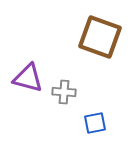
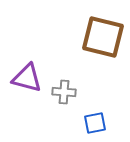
brown square: moved 3 px right; rotated 6 degrees counterclockwise
purple triangle: moved 1 px left
